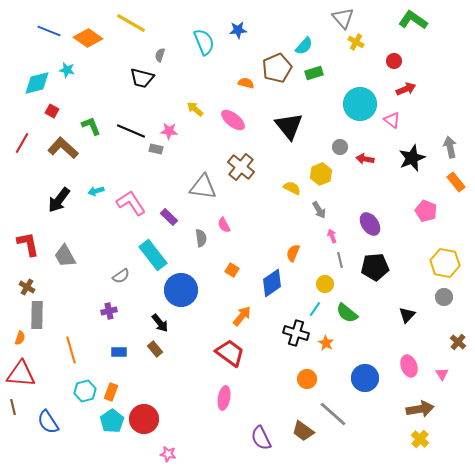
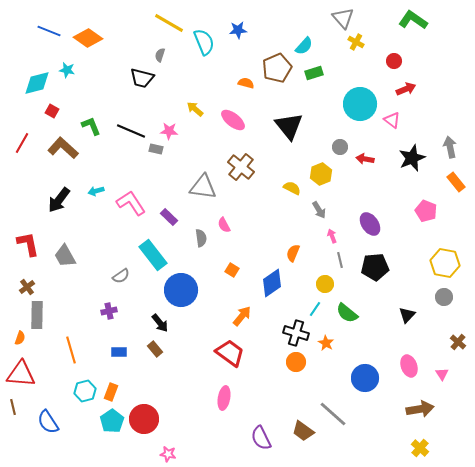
yellow line at (131, 23): moved 38 px right
brown cross at (27, 287): rotated 21 degrees clockwise
orange circle at (307, 379): moved 11 px left, 17 px up
yellow cross at (420, 439): moved 9 px down
